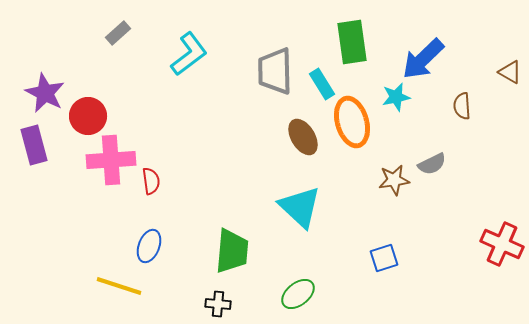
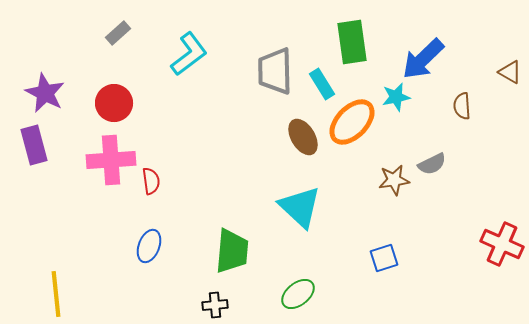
red circle: moved 26 px right, 13 px up
orange ellipse: rotated 60 degrees clockwise
yellow line: moved 63 px left, 8 px down; rotated 66 degrees clockwise
black cross: moved 3 px left, 1 px down; rotated 10 degrees counterclockwise
